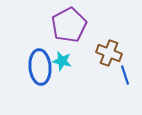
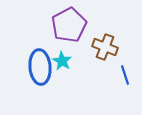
brown cross: moved 4 px left, 6 px up
cyan star: rotated 18 degrees clockwise
